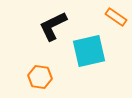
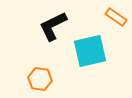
cyan square: moved 1 px right
orange hexagon: moved 2 px down
